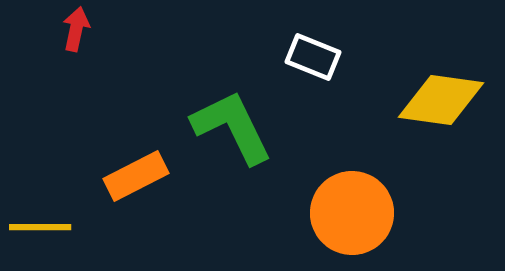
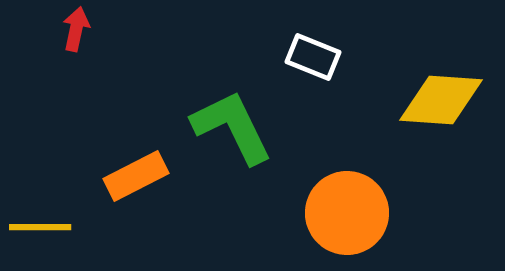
yellow diamond: rotated 4 degrees counterclockwise
orange circle: moved 5 px left
